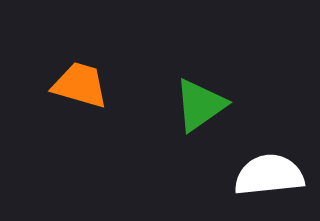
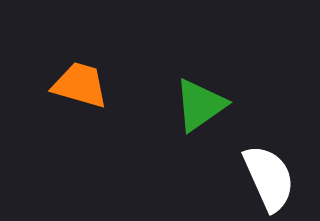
white semicircle: moved 3 px down; rotated 72 degrees clockwise
